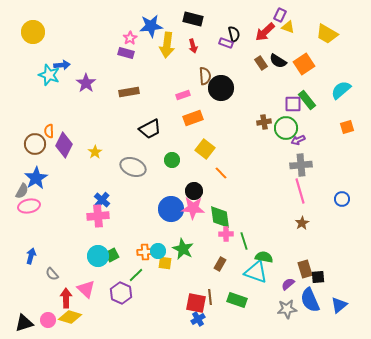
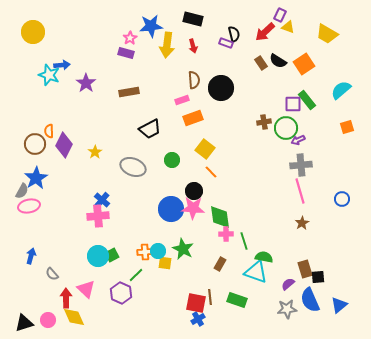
brown semicircle at (205, 76): moved 11 px left, 4 px down
pink rectangle at (183, 95): moved 1 px left, 5 px down
orange line at (221, 173): moved 10 px left, 1 px up
yellow diamond at (70, 317): moved 4 px right; rotated 50 degrees clockwise
